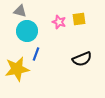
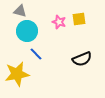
blue line: rotated 64 degrees counterclockwise
yellow star: moved 5 px down
